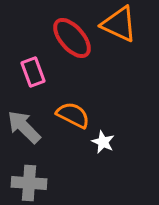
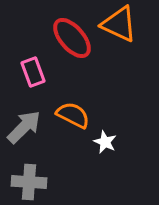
gray arrow: rotated 90 degrees clockwise
white star: moved 2 px right
gray cross: moved 1 px up
